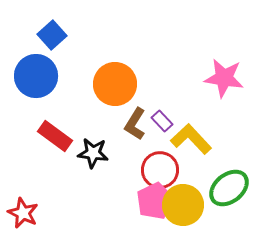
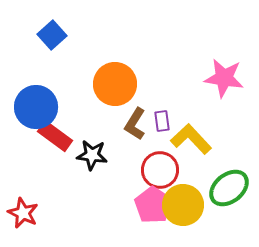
blue circle: moved 31 px down
purple rectangle: rotated 35 degrees clockwise
black star: moved 1 px left, 2 px down
pink pentagon: moved 2 px left, 4 px down; rotated 12 degrees counterclockwise
